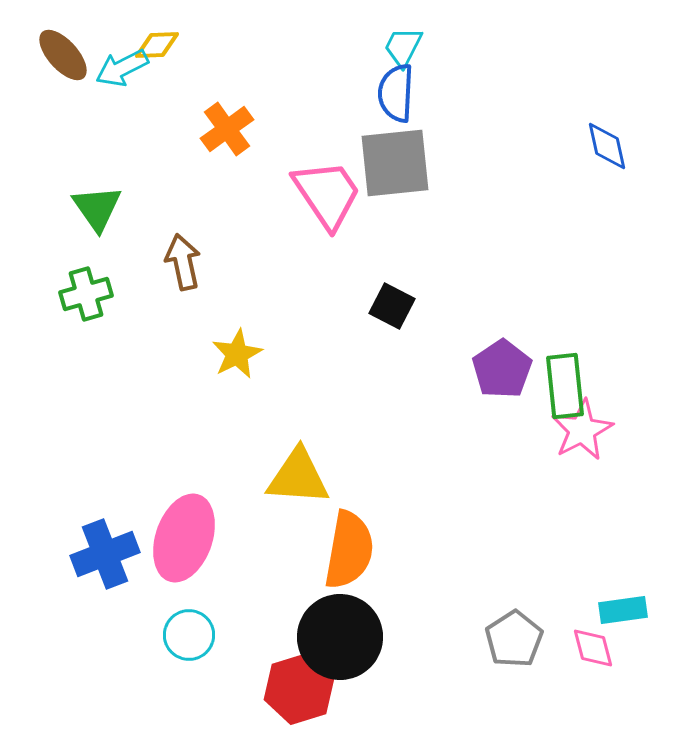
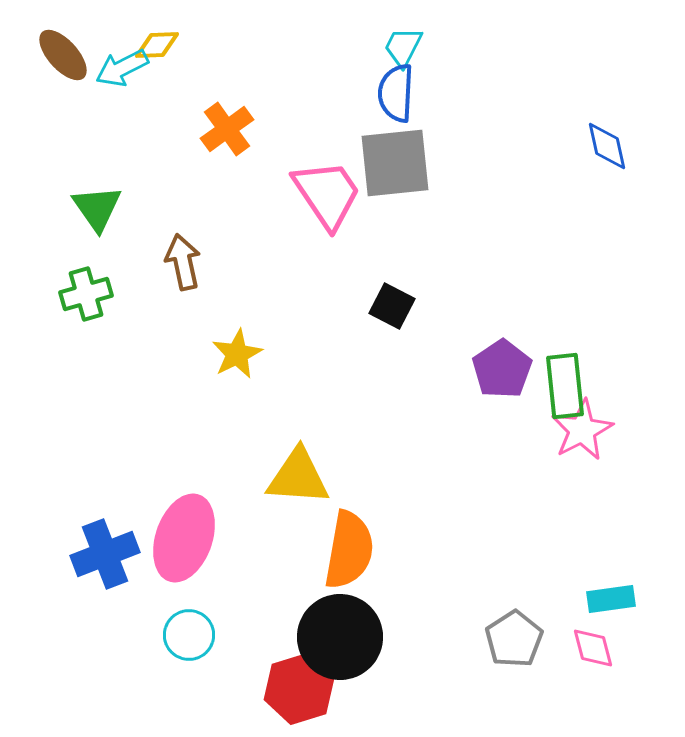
cyan rectangle: moved 12 px left, 11 px up
